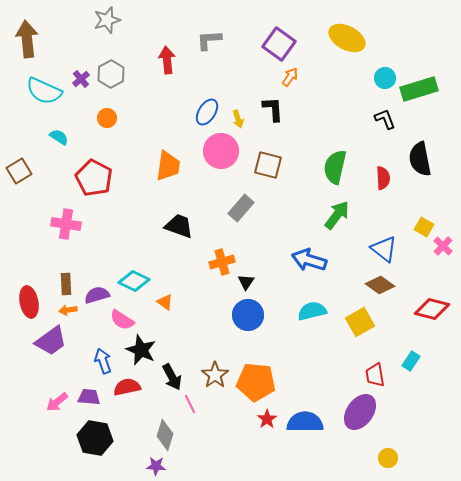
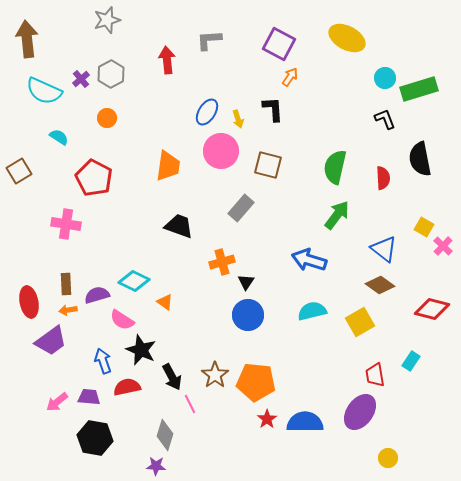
purple square at (279, 44): rotated 8 degrees counterclockwise
